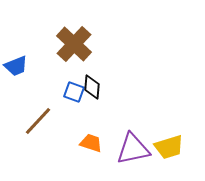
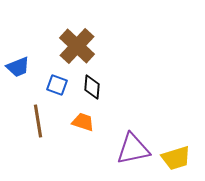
brown cross: moved 3 px right, 2 px down
blue trapezoid: moved 2 px right, 1 px down
blue square: moved 17 px left, 7 px up
brown line: rotated 52 degrees counterclockwise
orange trapezoid: moved 8 px left, 21 px up
yellow trapezoid: moved 7 px right, 11 px down
